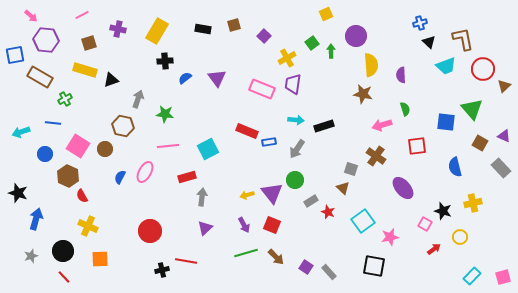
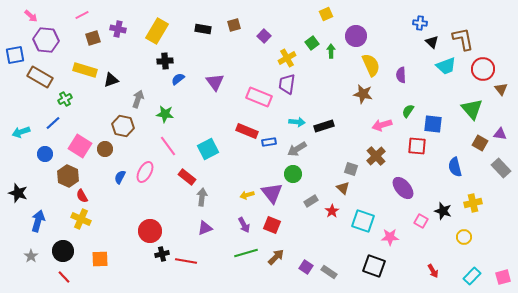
blue cross at (420, 23): rotated 24 degrees clockwise
black triangle at (429, 42): moved 3 px right
brown square at (89, 43): moved 4 px right, 5 px up
yellow semicircle at (371, 65): rotated 20 degrees counterclockwise
blue semicircle at (185, 78): moved 7 px left, 1 px down
purple triangle at (217, 78): moved 2 px left, 4 px down
purple trapezoid at (293, 84): moved 6 px left
brown triangle at (504, 86): moved 3 px left, 3 px down; rotated 24 degrees counterclockwise
pink rectangle at (262, 89): moved 3 px left, 8 px down
green semicircle at (405, 109): moved 3 px right, 2 px down; rotated 128 degrees counterclockwise
cyan arrow at (296, 120): moved 1 px right, 2 px down
blue square at (446, 122): moved 13 px left, 2 px down
blue line at (53, 123): rotated 49 degrees counterclockwise
purple triangle at (504, 136): moved 4 px left, 2 px up; rotated 16 degrees counterclockwise
pink square at (78, 146): moved 2 px right
pink line at (168, 146): rotated 60 degrees clockwise
red square at (417, 146): rotated 12 degrees clockwise
gray arrow at (297, 149): rotated 24 degrees clockwise
brown cross at (376, 156): rotated 12 degrees clockwise
red rectangle at (187, 177): rotated 54 degrees clockwise
green circle at (295, 180): moved 2 px left, 6 px up
red star at (328, 212): moved 4 px right, 1 px up; rotated 16 degrees clockwise
blue arrow at (36, 219): moved 2 px right, 2 px down
cyan square at (363, 221): rotated 35 degrees counterclockwise
pink square at (425, 224): moved 4 px left, 3 px up
yellow cross at (88, 226): moved 7 px left, 7 px up
purple triangle at (205, 228): rotated 21 degrees clockwise
pink star at (390, 237): rotated 12 degrees clockwise
yellow circle at (460, 237): moved 4 px right
red arrow at (434, 249): moved 1 px left, 22 px down; rotated 96 degrees clockwise
gray star at (31, 256): rotated 16 degrees counterclockwise
brown arrow at (276, 257): rotated 90 degrees counterclockwise
black square at (374, 266): rotated 10 degrees clockwise
black cross at (162, 270): moved 16 px up
gray rectangle at (329, 272): rotated 14 degrees counterclockwise
